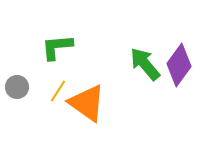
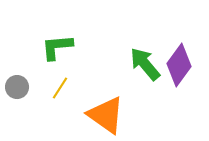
yellow line: moved 2 px right, 3 px up
orange triangle: moved 19 px right, 12 px down
